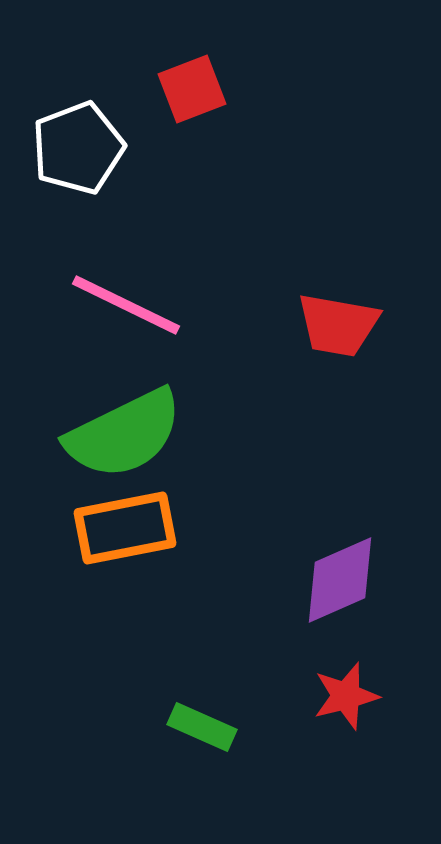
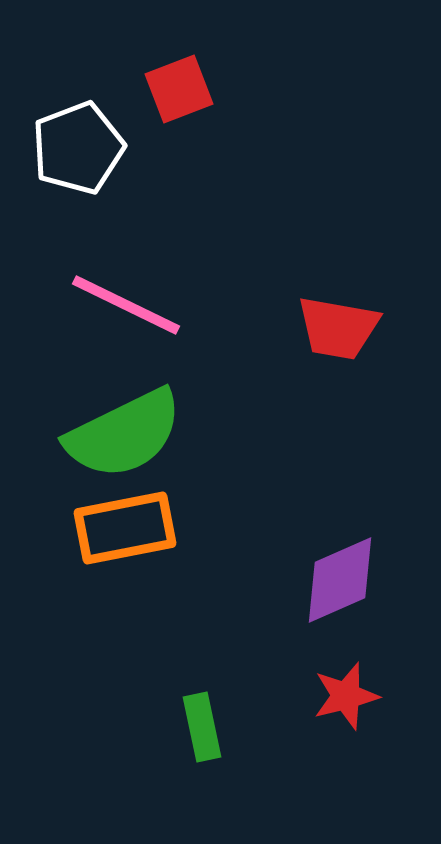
red square: moved 13 px left
red trapezoid: moved 3 px down
green rectangle: rotated 54 degrees clockwise
